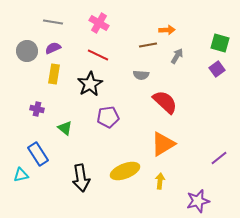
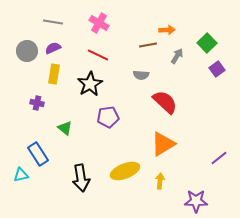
green square: moved 13 px left; rotated 30 degrees clockwise
purple cross: moved 6 px up
purple star: moved 2 px left; rotated 15 degrees clockwise
